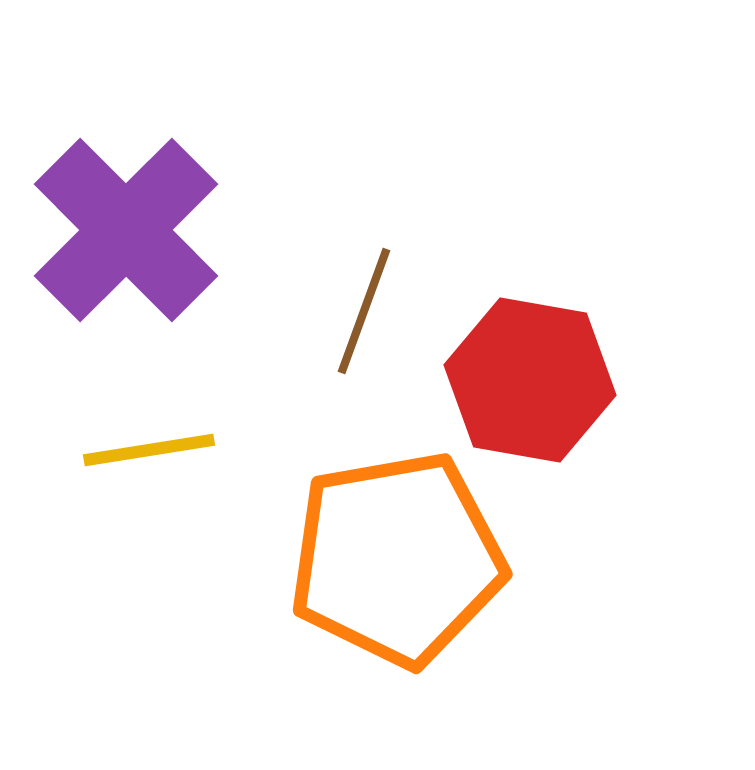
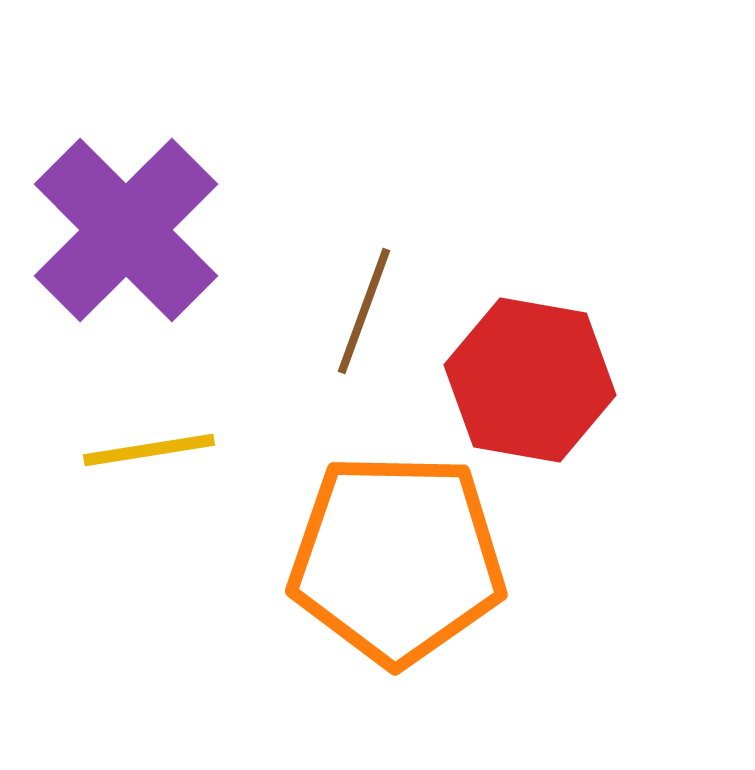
orange pentagon: rotated 11 degrees clockwise
